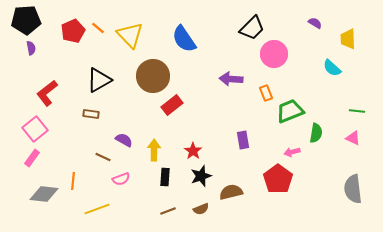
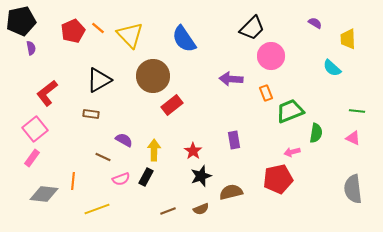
black pentagon at (26, 20): moved 5 px left, 1 px down; rotated 8 degrees counterclockwise
pink circle at (274, 54): moved 3 px left, 2 px down
purple rectangle at (243, 140): moved 9 px left
black rectangle at (165, 177): moved 19 px left; rotated 24 degrees clockwise
red pentagon at (278, 179): rotated 24 degrees clockwise
